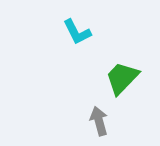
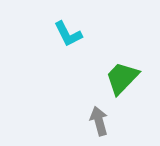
cyan L-shape: moved 9 px left, 2 px down
